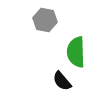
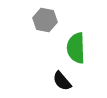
green semicircle: moved 4 px up
